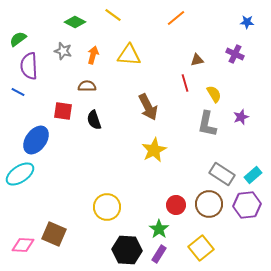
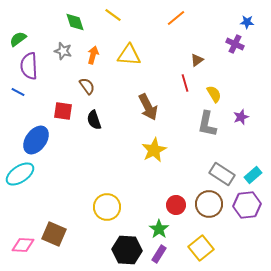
green diamond: rotated 45 degrees clockwise
purple cross: moved 10 px up
brown triangle: rotated 24 degrees counterclockwise
brown semicircle: rotated 54 degrees clockwise
